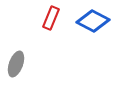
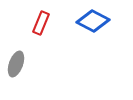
red rectangle: moved 10 px left, 5 px down
